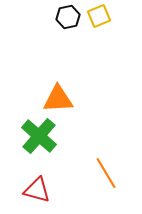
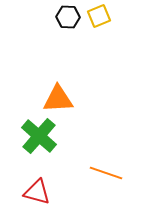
black hexagon: rotated 15 degrees clockwise
orange line: rotated 40 degrees counterclockwise
red triangle: moved 2 px down
